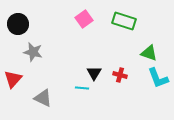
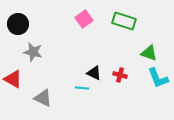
black triangle: rotated 35 degrees counterclockwise
red triangle: rotated 42 degrees counterclockwise
